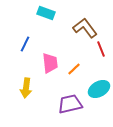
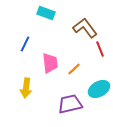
red line: moved 1 px left
